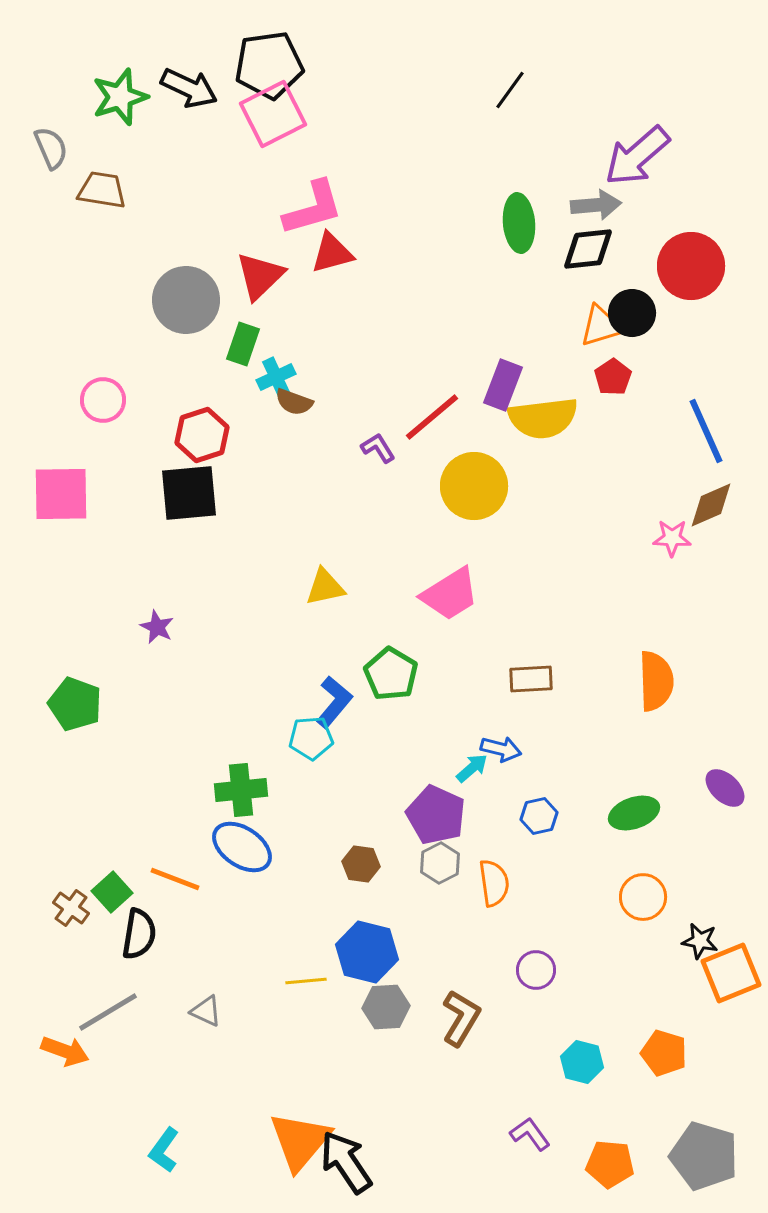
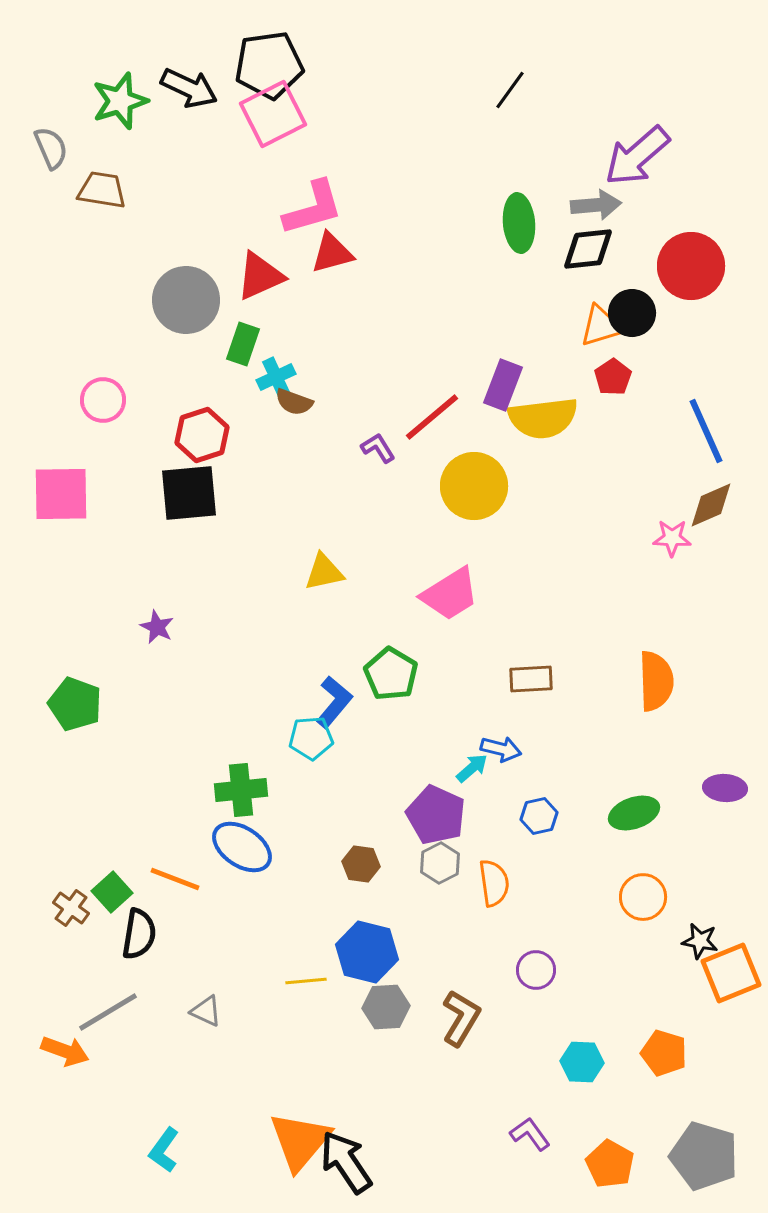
green star at (120, 97): moved 4 px down
red triangle at (260, 276): rotated 20 degrees clockwise
yellow triangle at (325, 587): moved 1 px left, 15 px up
purple ellipse at (725, 788): rotated 39 degrees counterclockwise
cyan hexagon at (582, 1062): rotated 12 degrees counterclockwise
orange pentagon at (610, 1164): rotated 24 degrees clockwise
